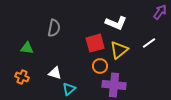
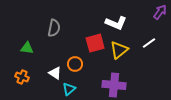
orange circle: moved 25 px left, 2 px up
white triangle: rotated 16 degrees clockwise
